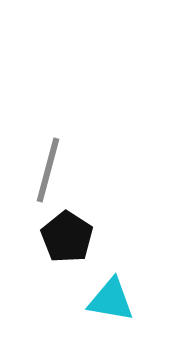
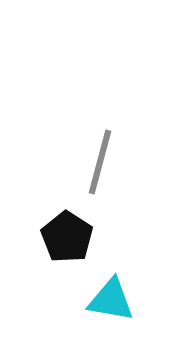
gray line: moved 52 px right, 8 px up
